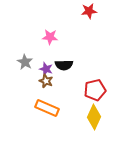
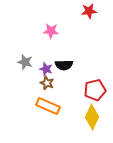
pink star: moved 1 px right, 6 px up
gray star: rotated 14 degrees counterclockwise
brown star: moved 1 px right, 2 px down
orange rectangle: moved 1 px right, 2 px up
yellow diamond: moved 2 px left
